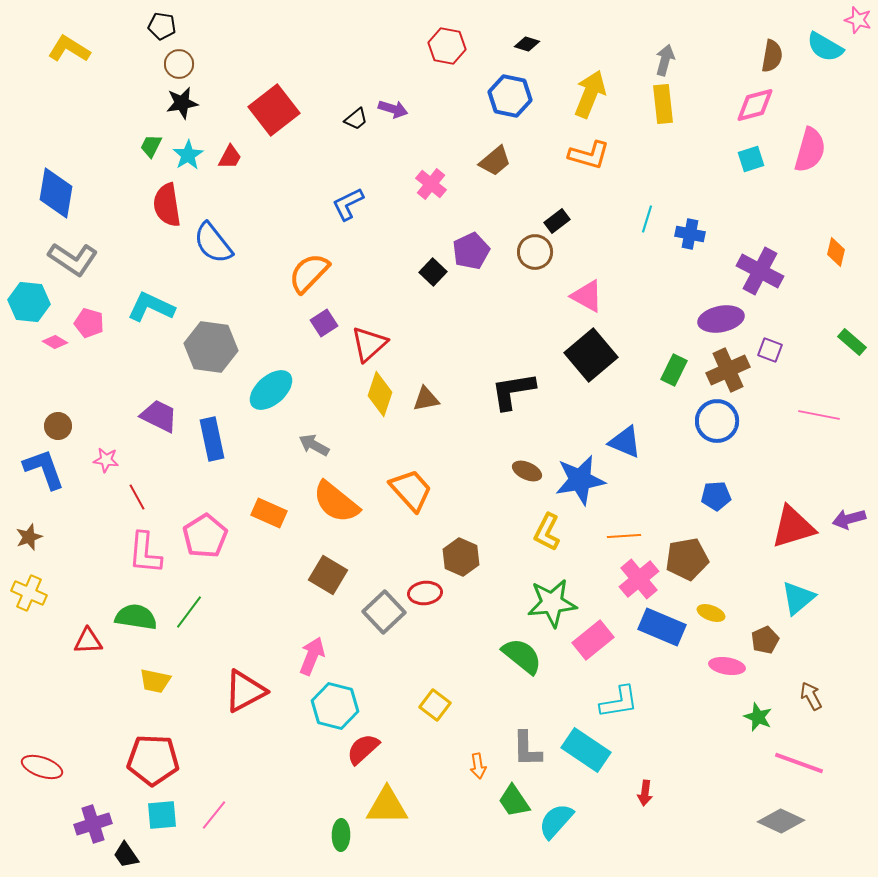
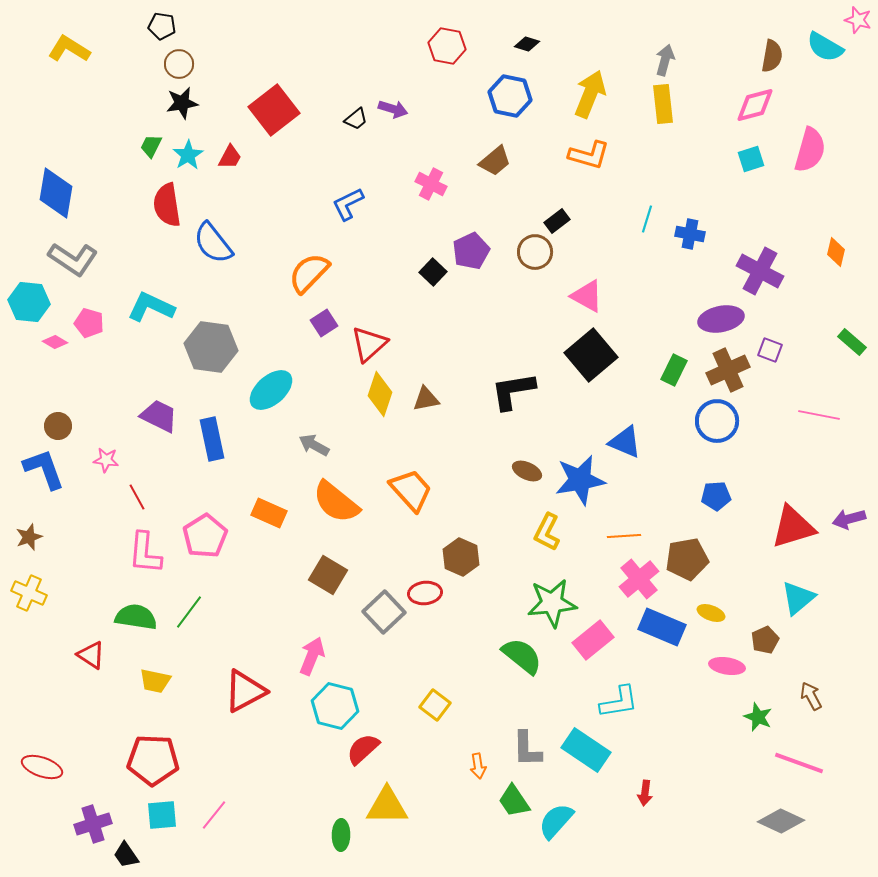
pink cross at (431, 184): rotated 12 degrees counterclockwise
red triangle at (88, 641): moved 3 px right, 14 px down; rotated 36 degrees clockwise
